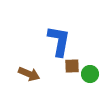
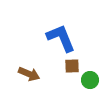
blue L-shape: moved 2 px right, 3 px up; rotated 32 degrees counterclockwise
green circle: moved 6 px down
